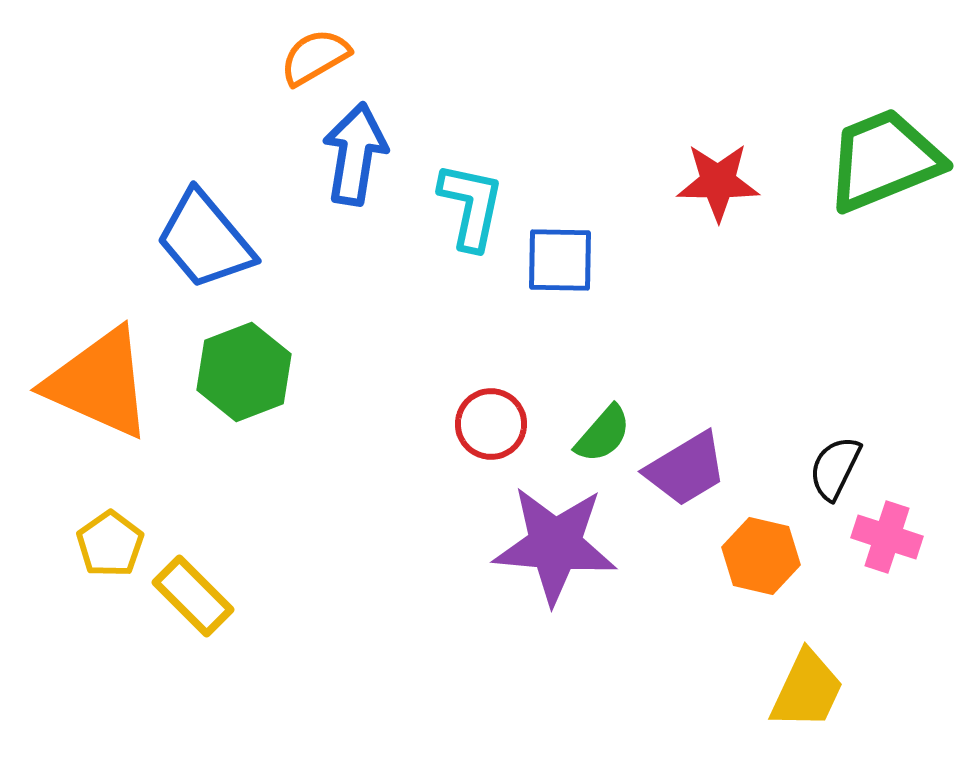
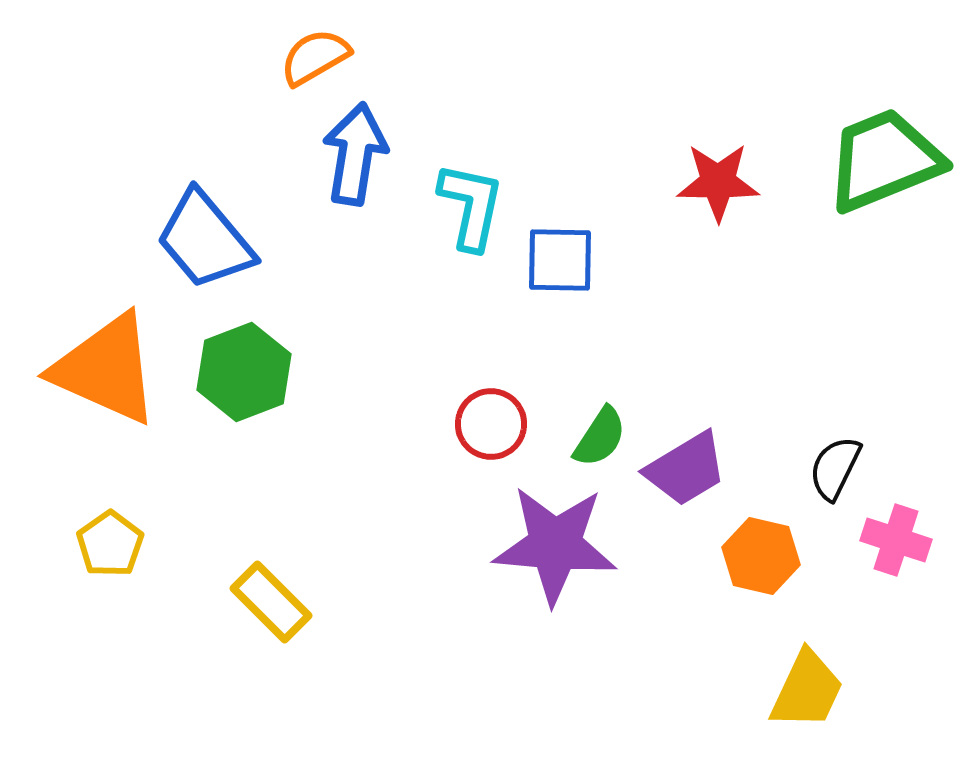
orange triangle: moved 7 px right, 14 px up
green semicircle: moved 3 px left, 3 px down; rotated 8 degrees counterclockwise
pink cross: moved 9 px right, 3 px down
yellow rectangle: moved 78 px right, 6 px down
